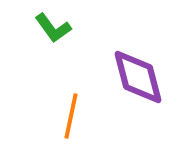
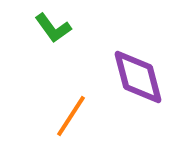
orange line: rotated 21 degrees clockwise
